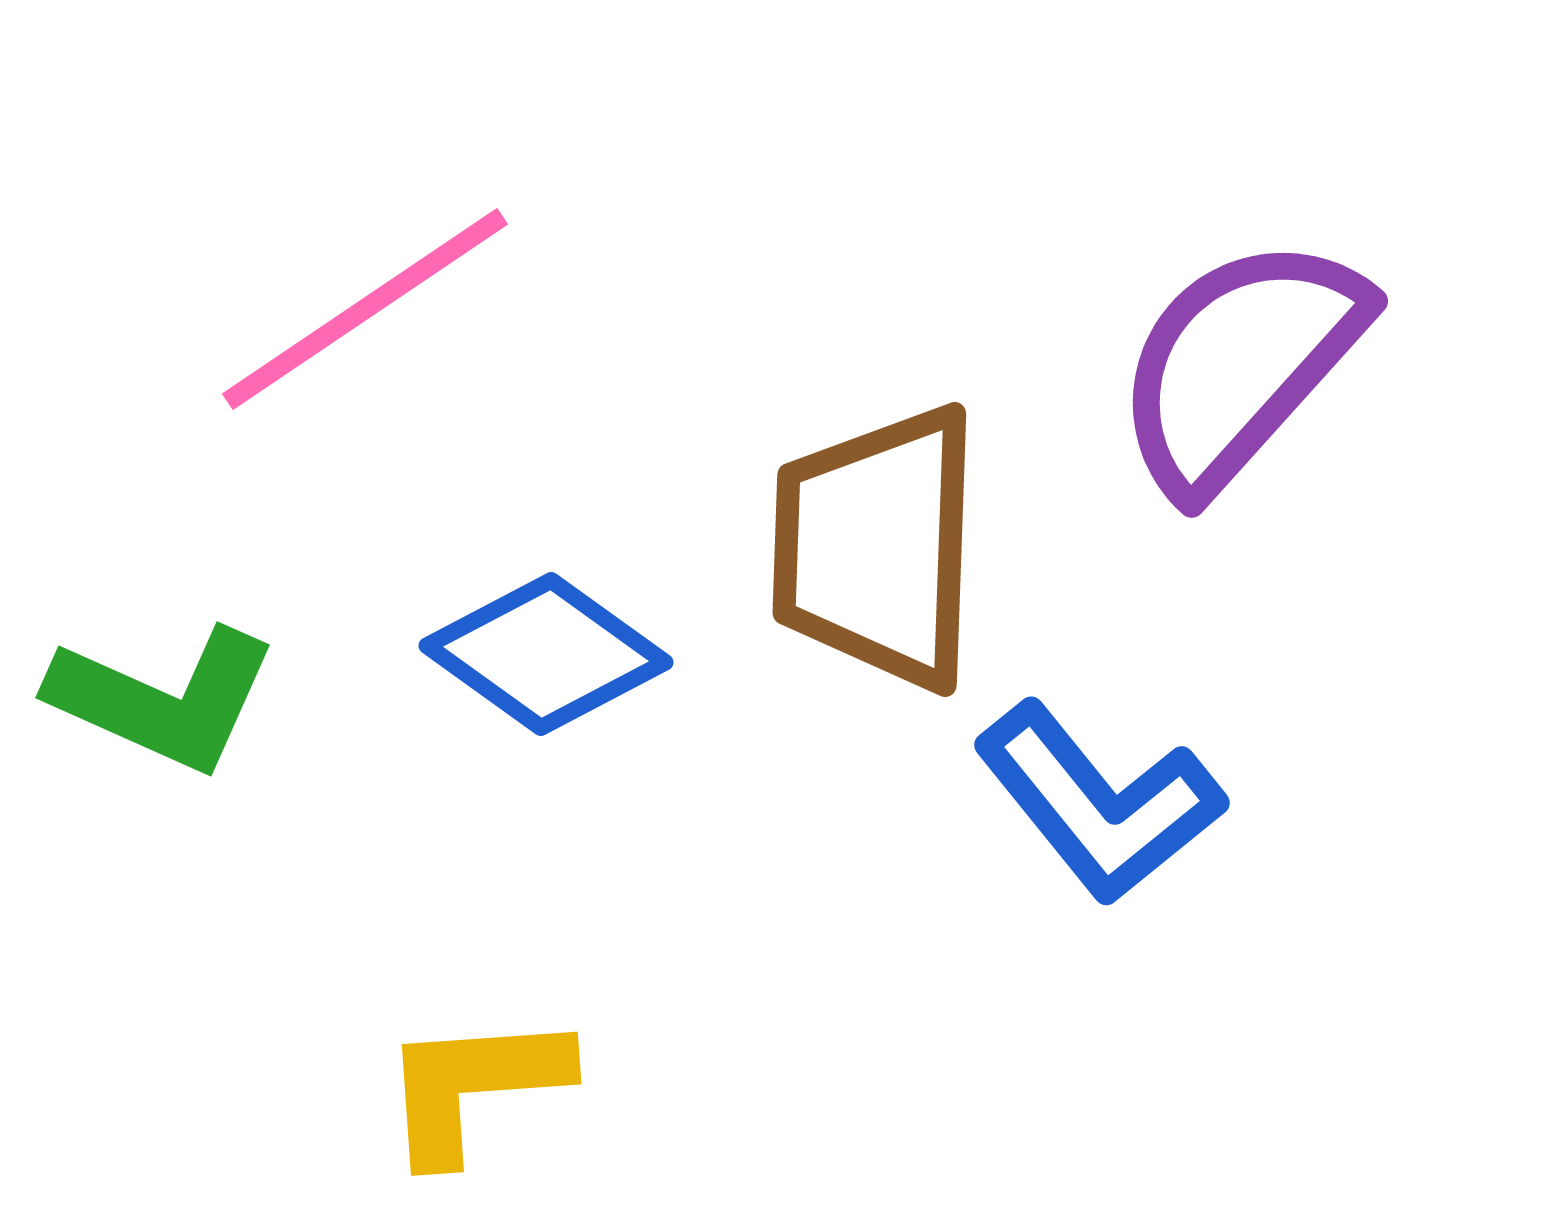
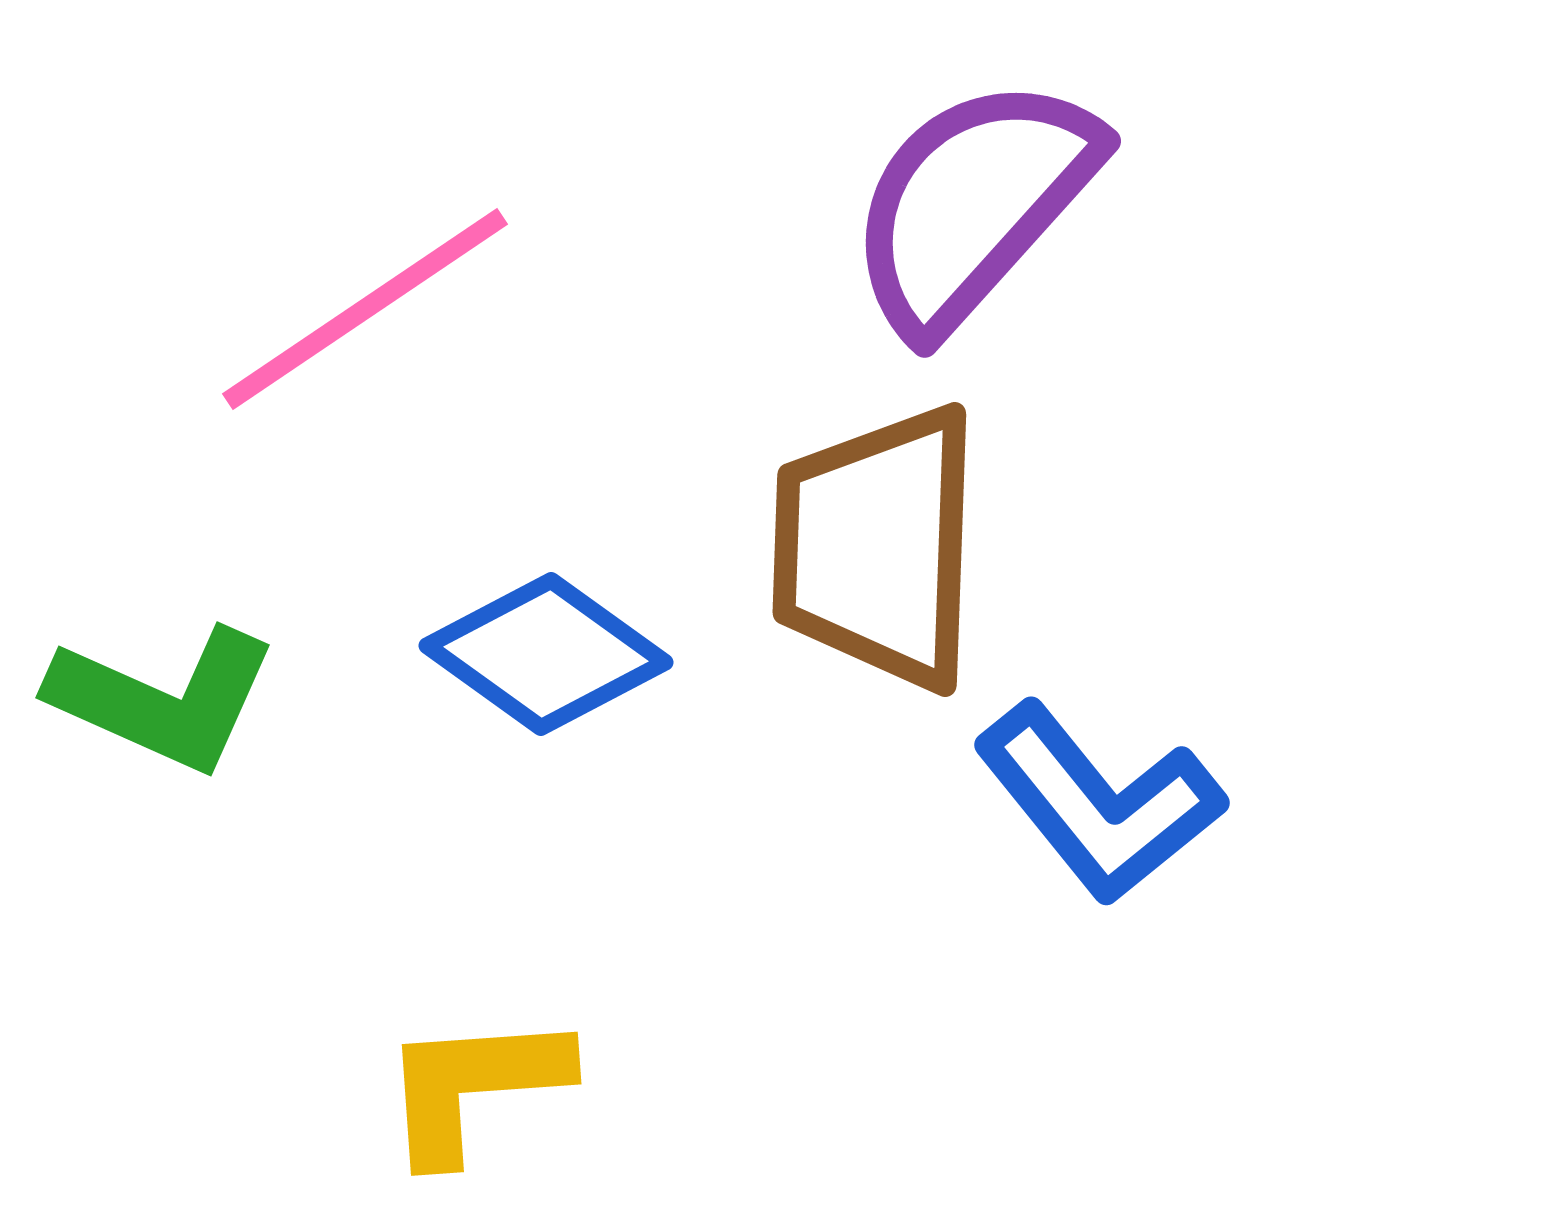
purple semicircle: moved 267 px left, 160 px up
